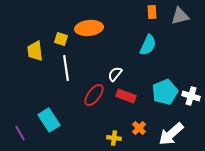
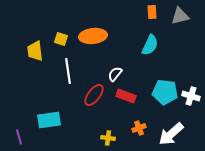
orange ellipse: moved 4 px right, 8 px down
cyan semicircle: moved 2 px right
white line: moved 2 px right, 3 px down
cyan pentagon: rotated 30 degrees clockwise
cyan rectangle: rotated 65 degrees counterclockwise
orange cross: rotated 24 degrees clockwise
purple line: moved 1 px left, 4 px down; rotated 14 degrees clockwise
yellow cross: moved 6 px left
